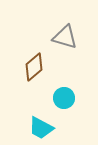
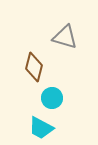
brown diamond: rotated 36 degrees counterclockwise
cyan circle: moved 12 px left
